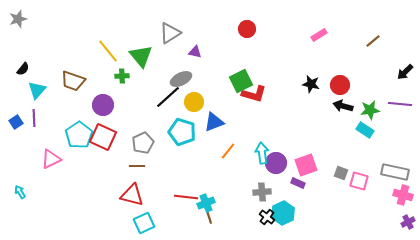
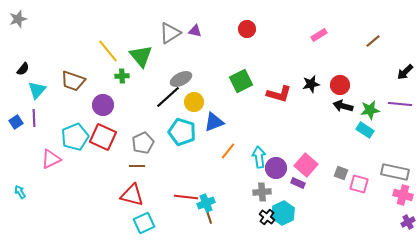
purple triangle at (195, 52): moved 21 px up
black star at (311, 84): rotated 24 degrees counterclockwise
red L-shape at (254, 94): moved 25 px right
cyan pentagon at (79, 135): moved 4 px left, 2 px down; rotated 12 degrees clockwise
cyan arrow at (262, 153): moved 3 px left, 4 px down
purple circle at (276, 163): moved 5 px down
pink square at (306, 165): rotated 30 degrees counterclockwise
pink square at (359, 181): moved 3 px down
